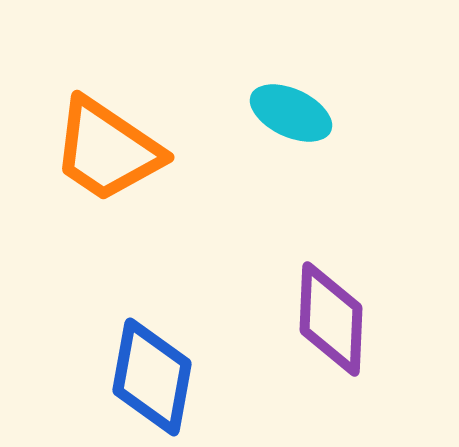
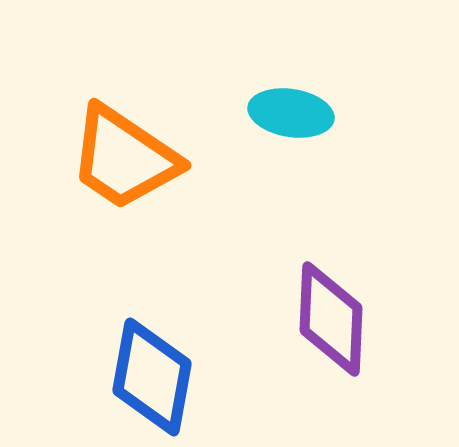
cyan ellipse: rotated 16 degrees counterclockwise
orange trapezoid: moved 17 px right, 8 px down
